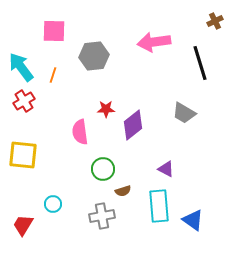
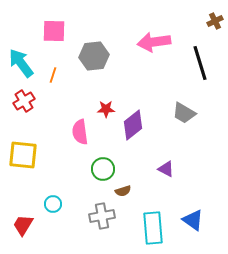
cyan arrow: moved 4 px up
cyan rectangle: moved 6 px left, 22 px down
